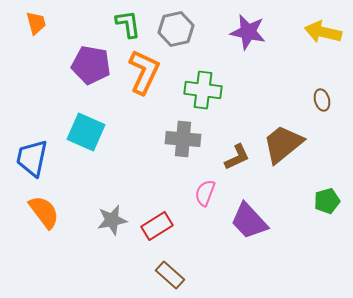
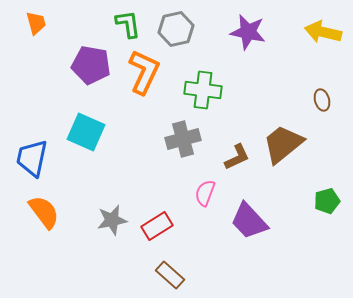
gray cross: rotated 20 degrees counterclockwise
